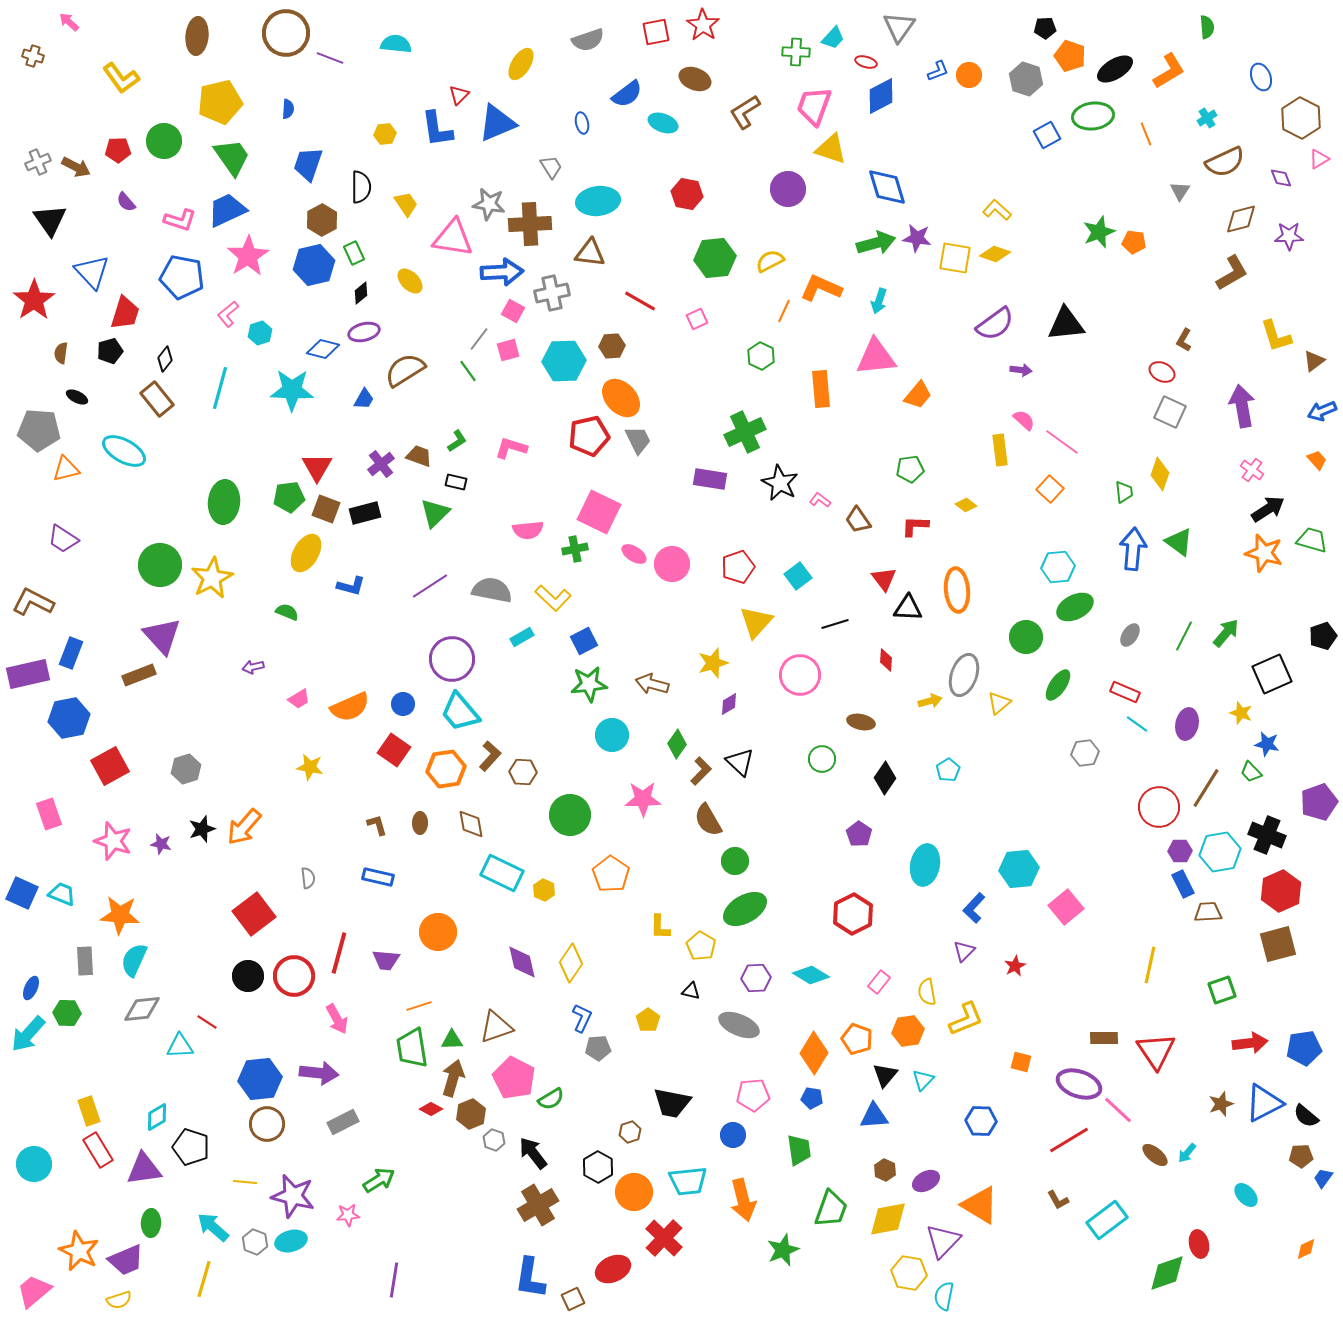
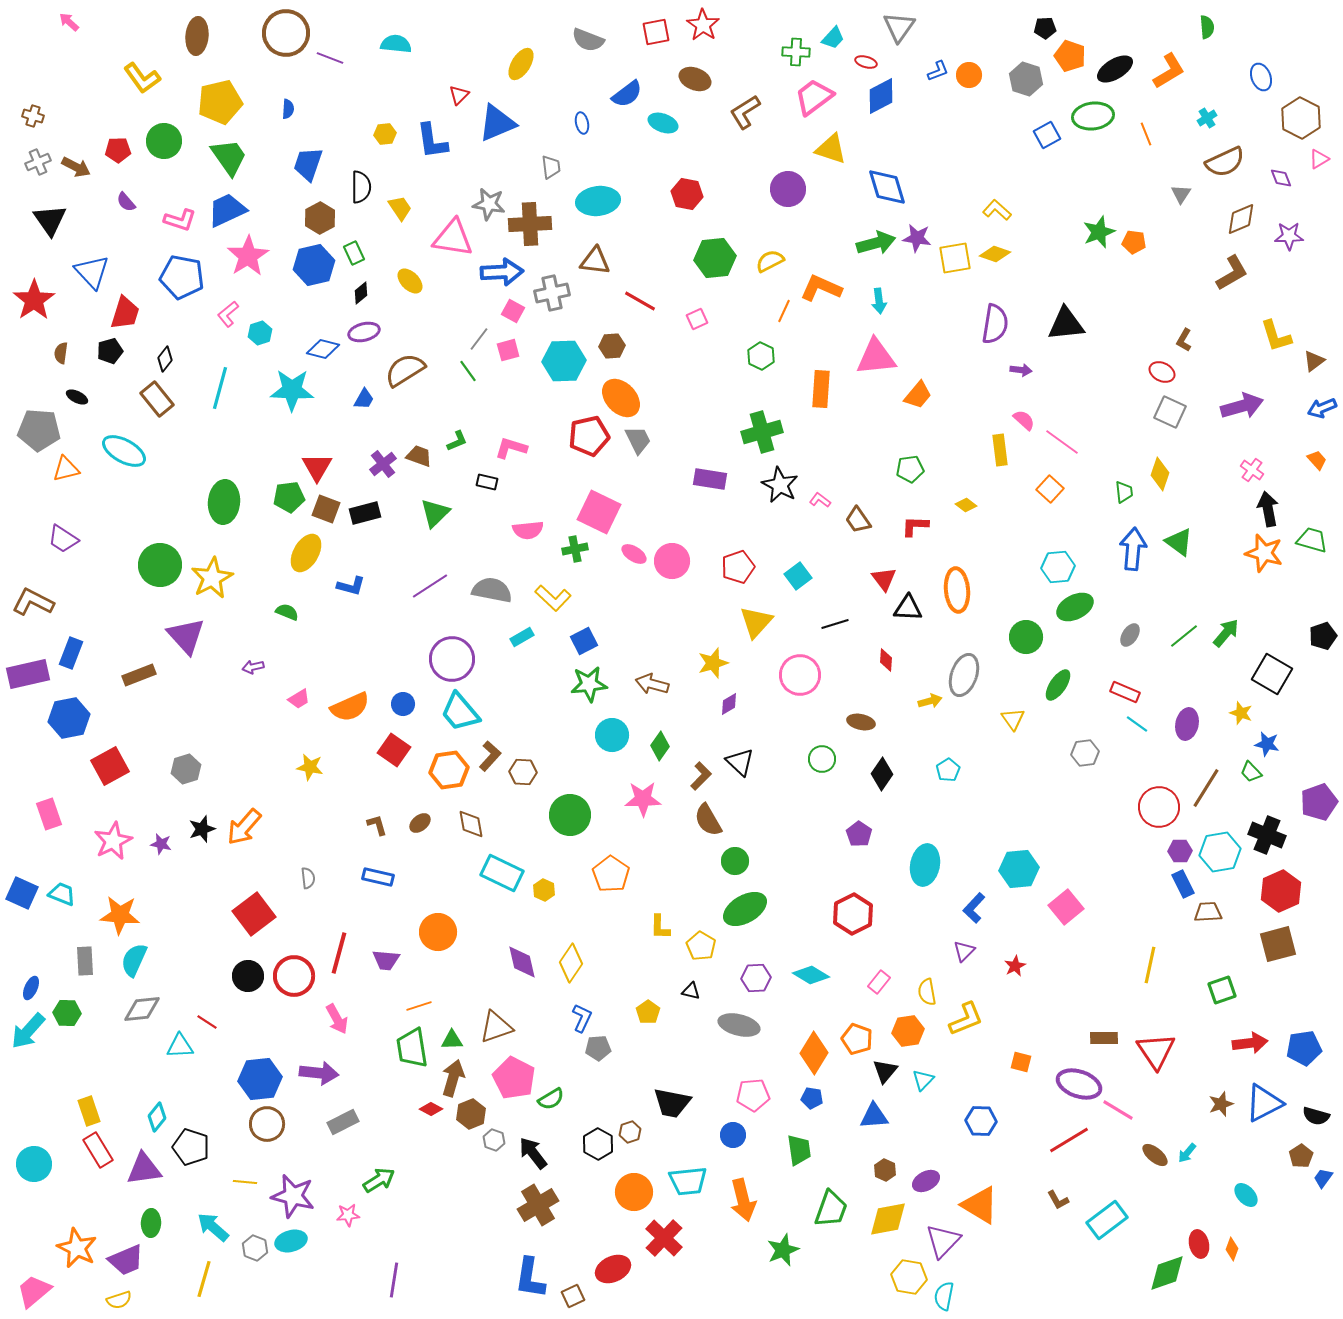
gray semicircle at (588, 40): rotated 40 degrees clockwise
brown cross at (33, 56): moved 60 px down
yellow L-shape at (121, 78): moved 21 px right
pink trapezoid at (814, 106): moved 9 px up; rotated 33 degrees clockwise
blue L-shape at (437, 129): moved 5 px left, 12 px down
green trapezoid at (232, 157): moved 3 px left
gray trapezoid at (551, 167): rotated 25 degrees clockwise
gray triangle at (1180, 191): moved 1 px right, 3 px down
yellow trapezoid at (406, 204): moved 6 px left, 4 px down
brown diamond at (1241, 219): rotated 8 degrees counterclockwise
brown hexagon at (322, 220): moved 2 px left, 2 px up
brown triangle at (590, 253): moved 5 px right, 8 px down
yellow square at (955, 258): rotated 20 degrees counterclockwise
cyan arrow at (879, 301): rotated 25 degrees counterclockwise
purple semicircle at (995, 324): rotated 45 degrees counterclockwise
orange rectangle at (821, 389): rotated 9 degrees clockwise
purple arrow at (1242, 406): rotated 84 degrees clockwise
blue arrow at (1322, 411): moved 3 px up
green cross at (745, 432): moved 17 px right; rotated 9 degrees clockwise
green L-shape at (457, 441): rotated 10 degrees clockwise
purple cross at (381, 464): moved 2 px right
black rectangle at (456, 482): moved 31 px right
black star at (780, 483): moved 2 px down
black arrow at (1268, 509): rotated 68 degrees counterclockwise
pink circle at (672, 564): moved 3 px up
purple triangle at (162, 636): moved 24 px right
green line at (1184, 636): rotated 24 degrees clockwise
black square at (1272, 674): rotated 36 degrees counterclockwise
yellow triangle at (999, 703): moved 14 px right, 16 px down; rotated 25 degrees counterclockwise
green diamond at (677, 744): moved 17 px left, 2 px down
orange hexagon at (446, 769): moved 3 px right, 1 px down
brown L-shape at (701, 771): moved 5 px down
black diamond at (885, 778): moved 3 px left, 4 px up
brown ellipse at (420, 823): rotated 50 degrees clockwise
pink star at (113, 841): rotated 27 degrees clockwise
yellow pentagon at (648, 1020): moved 8 px up
gray ellipse at (739, 1025): rotated 9 degrees counterclockwise
cyan arrow at (28, 1034): moved 3 px up
black triangle at (885, 1075): moved 4 px up
pink line at (1118, 1110): rotated 12 degrees counterclockwise
black semicircle at (1306, 1116): moved 10 px right; rotated 24 degrees counterclockwise
cyan diamond at (157, 1117): rotated 20 degrees counterclockwise
brown pentagon at (1301, 1156): rotated 30 degrees counterclockwise
black hexagon at (598, 1167): moved 23 px up
gray hexagon at (255, 1242): moved 6 px down
orange diamond at (1306, 1249): moved 74 px left; rotated 45 degrees counterclockwise
orange star at (79, 1251): moved 2 px left, 3 px up
yellow hexagon at (909, 1273): moved 4 px down
brown square at (573, 1299): moved 3 px up
